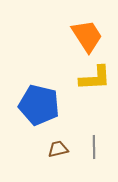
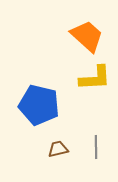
orange trapezoid: rotated 15 degrees counterclockwise
gray line: moved 2 px right
